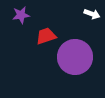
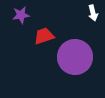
white arrow: moved 1 px right, 1 px up; rotated 56 degrees clockwise
red trapezoid: moved 2 px left
